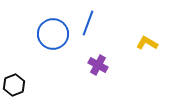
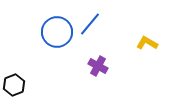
blue line: moved 2 px right, 1 px down; rotated 20 degrees clockwise
blue circle: moved 4 px right, 2 px up
purple cross: moved 1 px down
